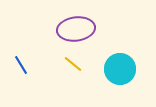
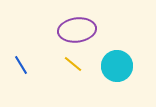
purple ellipse: moved 1 px right, 1 px down
cyan circle: moved 3 px left, 3 px up
